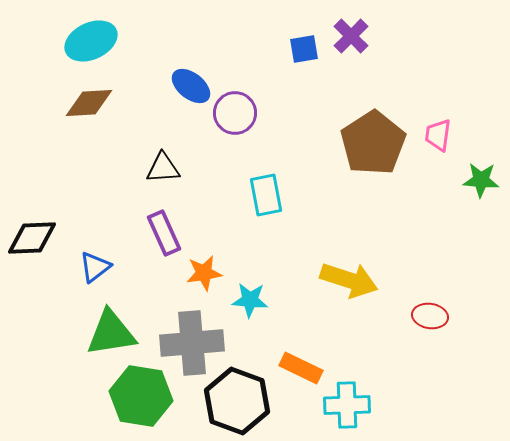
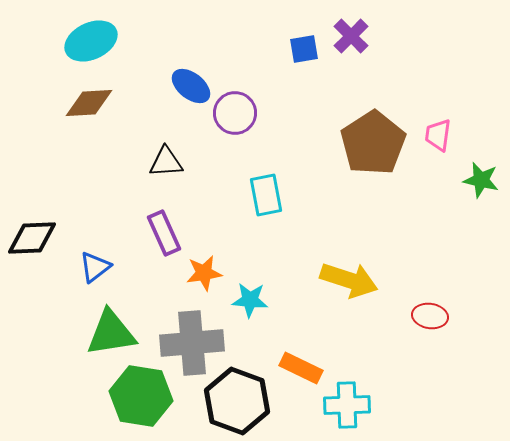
black triangle: moved 3 px right, 6 px up
green star: rotated 9 degrees clockwise
